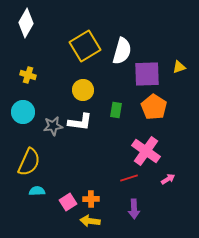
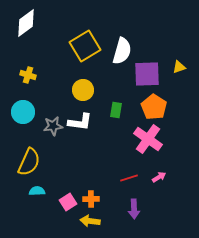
white diamond: rotated 24 degrees clockwise
pink cross: moved 2 px right, 12 px up
pink arrow: moved 9 px left, 2 px up
